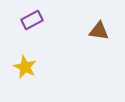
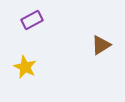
brown triangle: moved 2 px right, 14 px down; rotated 40 degrees counterclockwise
